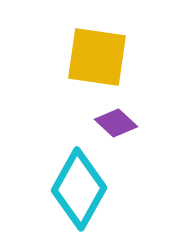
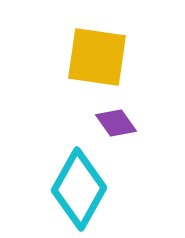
purple diamond: rotated 12 degrees clockwise
